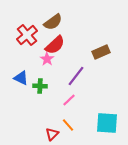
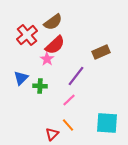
blue triangle: rotated 49 degrees clockwise
